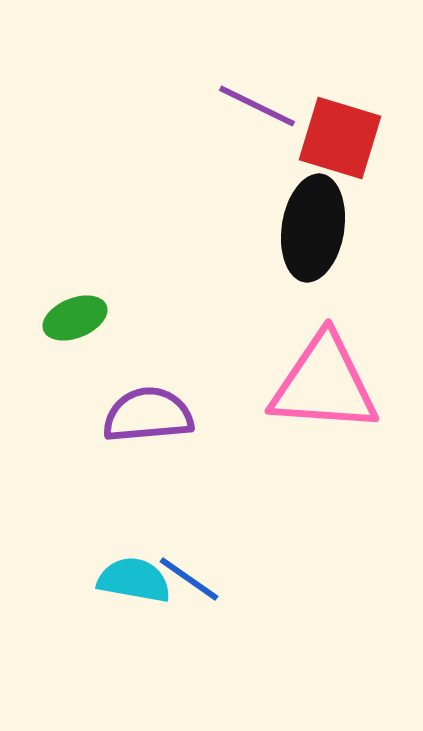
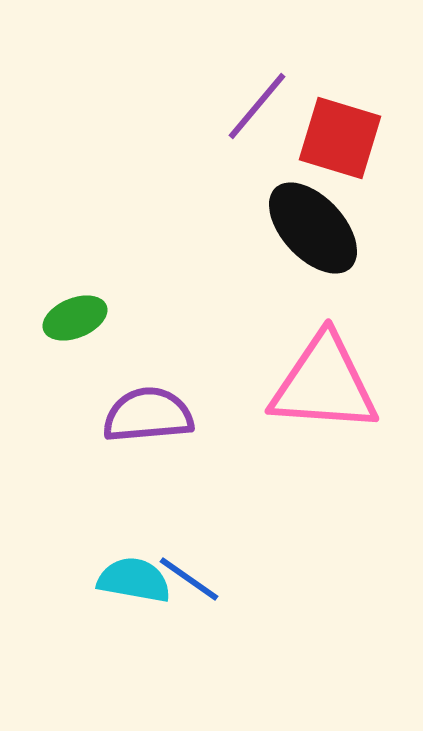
purple line: rotated 76 degrees counterclockwise
black ellipse: rotated 52 degrees counterclockwise
